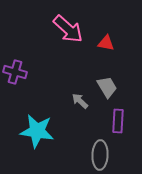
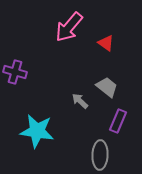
pink arrow: moved 1 px right, 2 px up; rotated 88 degrees clockwise
red triangle: rotated 24 degrees clockwise
gray trapezoid: rotated 20 degrees counterclockwise
purple rectangle: rotated 20 degrees clockwise
